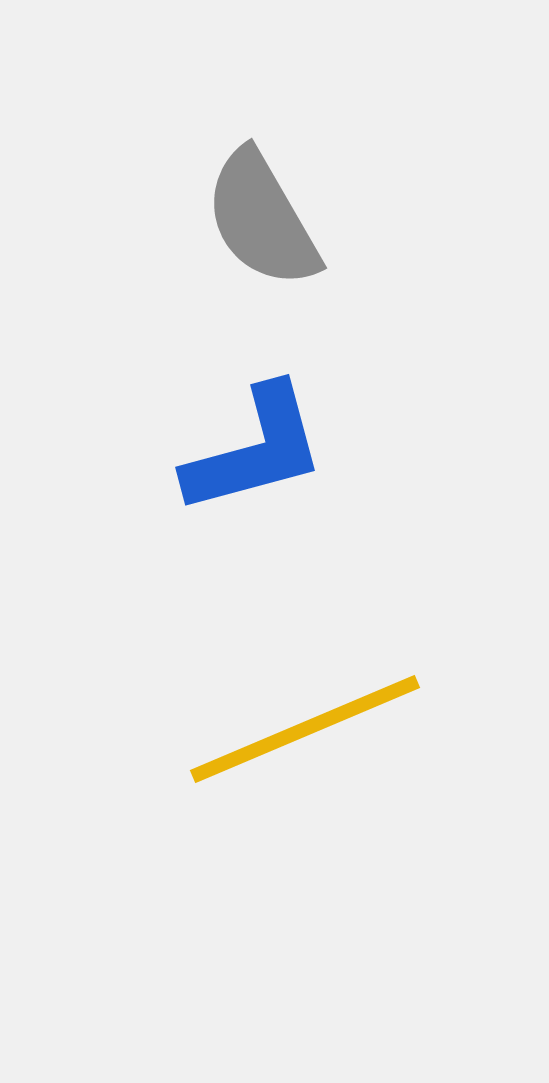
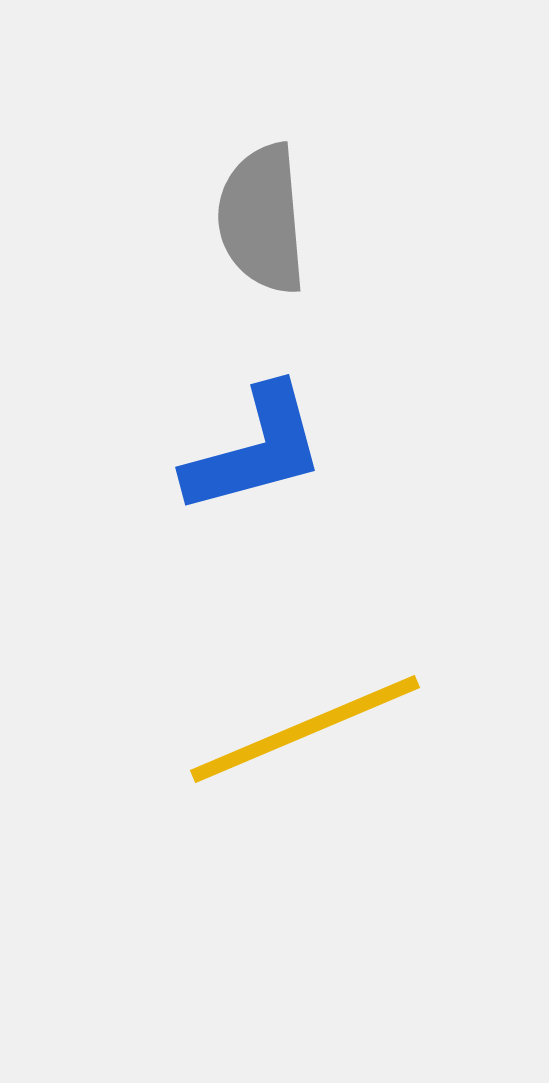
gray semicircle: rotated 25 degrees clockwise
